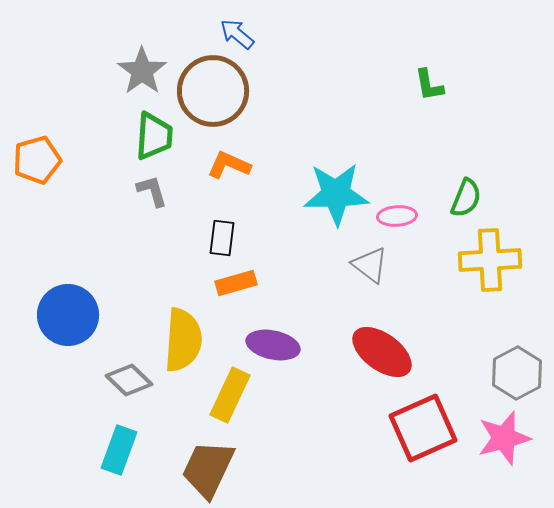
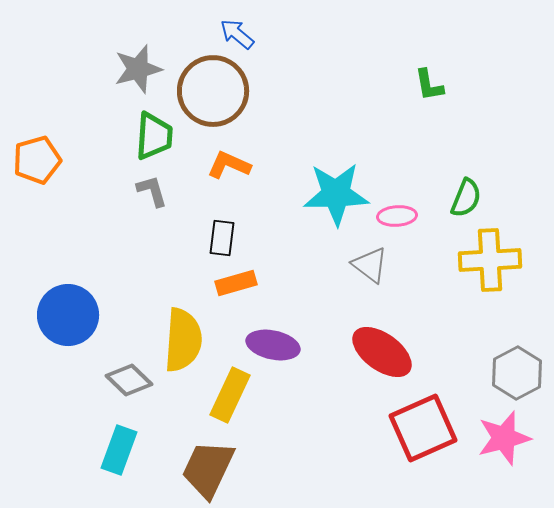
gray star: moved 4 px left, 2 px up; rotated 21 degrees clockwise
